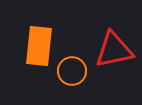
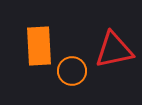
orange rectangle: rotated 9 degrees counterclockwise
